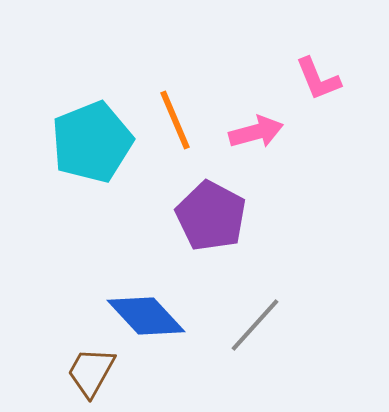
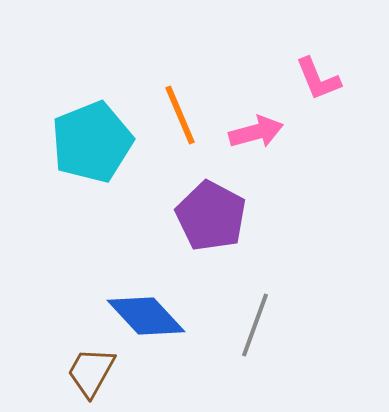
orange line: moved 5 px right, 5 px up
gray line: rotated 22 degrees counterclockwise
